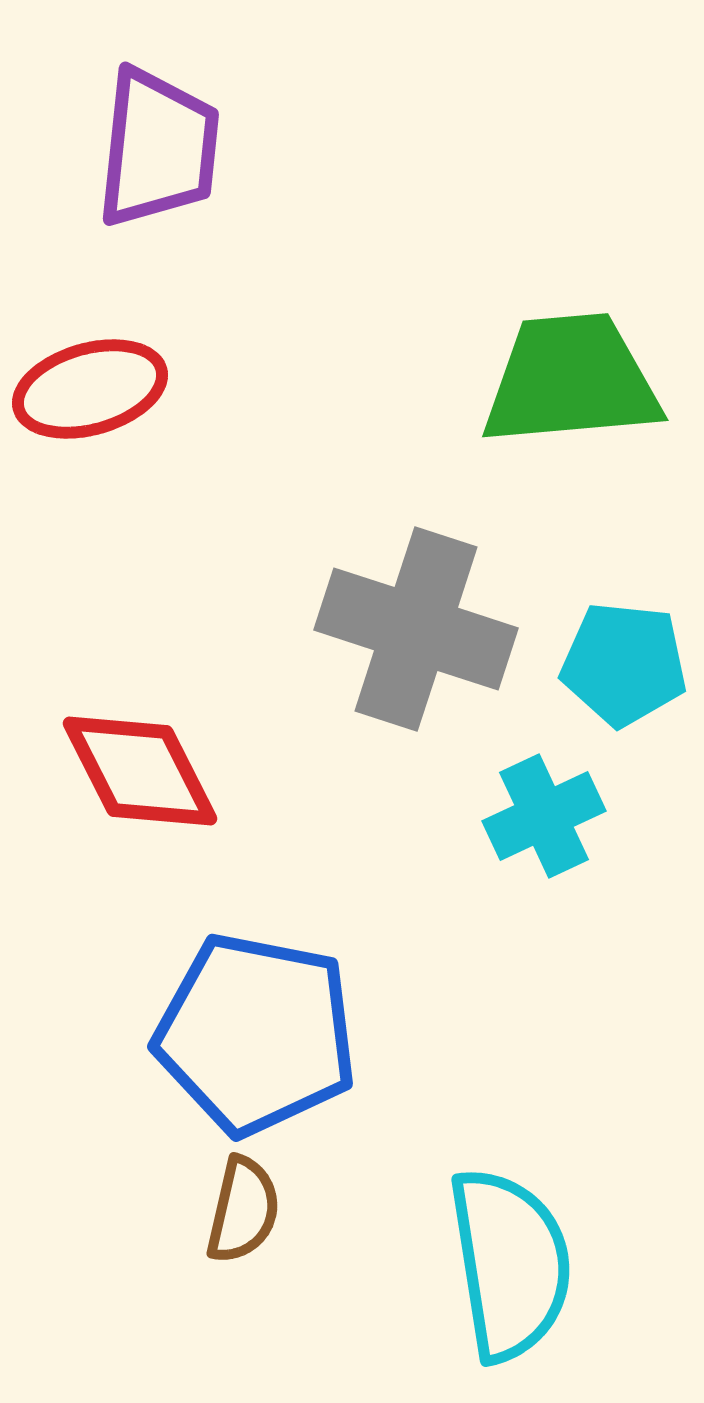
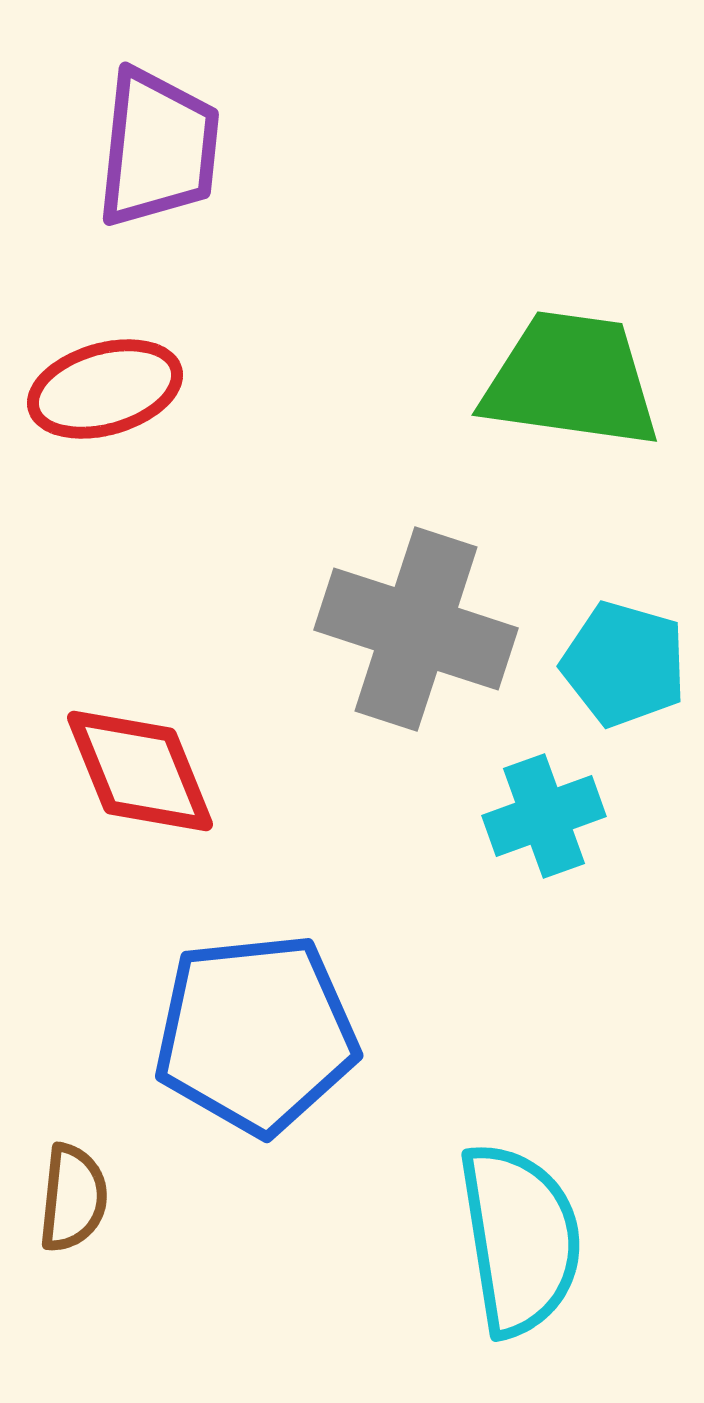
green trapezoid: rotated 13 degrees clockwise
red ellipse: moved 15 px right
cyan pentagon: rotated 10 degrees clockwise
red diamond: rotated 5 degrees clockwise
cyan cross: rotated 5 degrees clockwise
blue pentagon: rotated 17 degrees counterclockwise
brown semicircle: moved 170 px left, 12 px up; rotated 7 degrees counterclockwise
cyan semicircle: moved 10 px right, 25 px up
